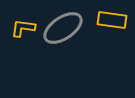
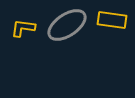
gray ellipse: moved 4 px right, 3 px up
